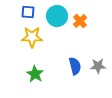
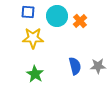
yellow star: moved 1 px right, 1 px down
